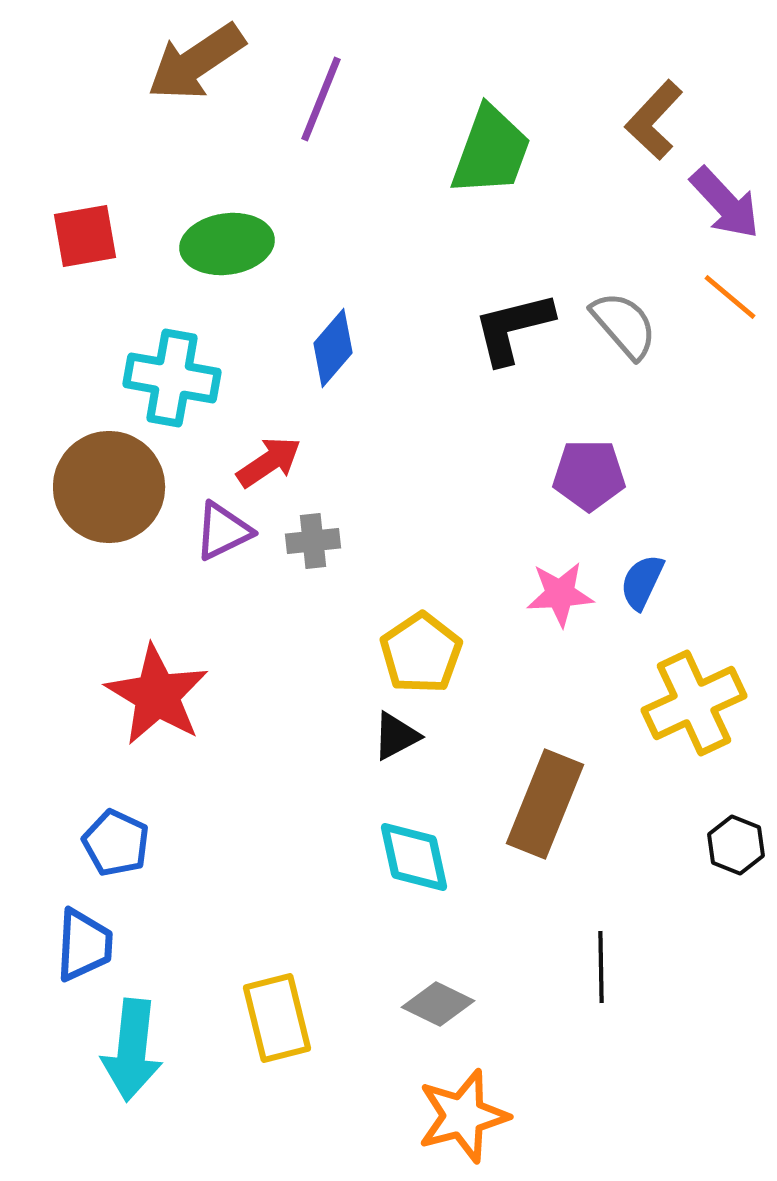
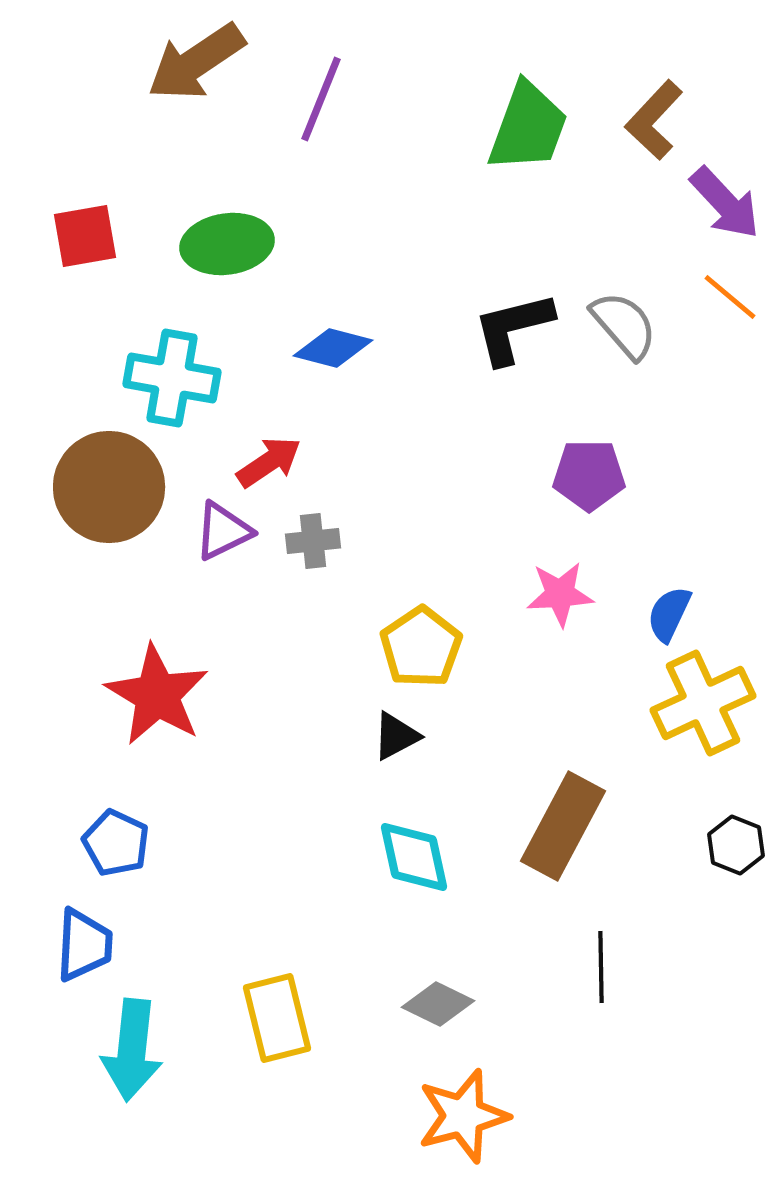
green trapezoid: moved 37 px right, 24 px up
blue diamond: rotated 64 degrees clockwise
blue semicircle: moved 27 px right, 32 px down
yellow pentagon: moved 6 px up
yellow cross: moved 9 px right
brown rectangle: moved 18 px right, 22 px down; rotated 6 degrees clockwise
